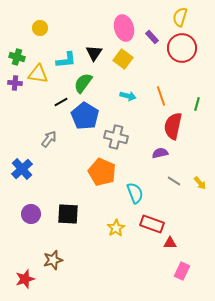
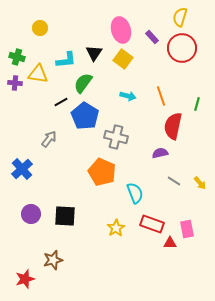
pink ellipse: moved 3 px left, 2 px down
black square: moved 3 px left, 2 px down
pink rectangle: moved 5 px right, 42 px up; rotated 36 degrees counterclockwise
